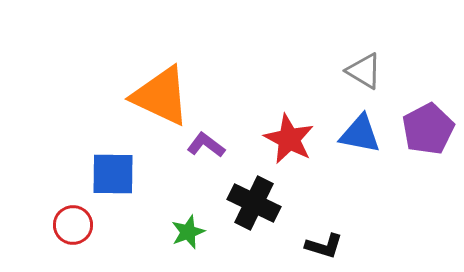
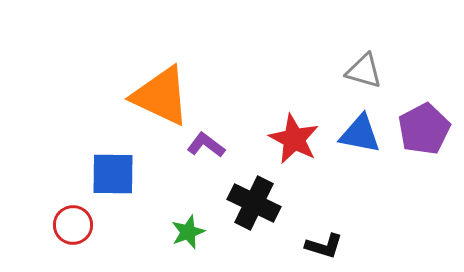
gray triangle: rotated 15 degrees counterclockwise
purple pentagon: moved 4 px left
red star: moved 5 px right
